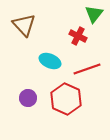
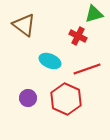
green triangle: rotated 36 degrees clockwise
brown triangle: rotated 10 degrees counterclockwise
